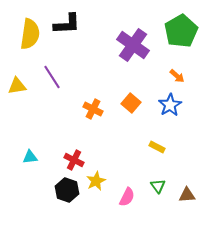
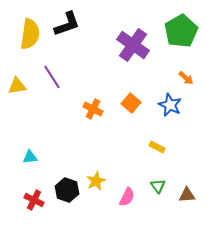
black L-shape: rotated 16 degrees counterclockwise
orange arrow: moved 9 px right, 2 px down
blue star: rotated 15 degrees counterclockwise
red cross: moved 40 px left, 40 px down
